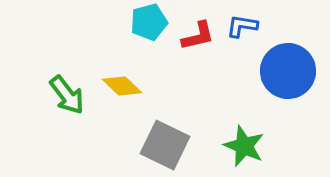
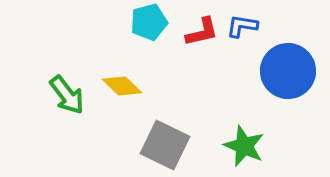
red L-shape: moved 4 px right, 4 px up
